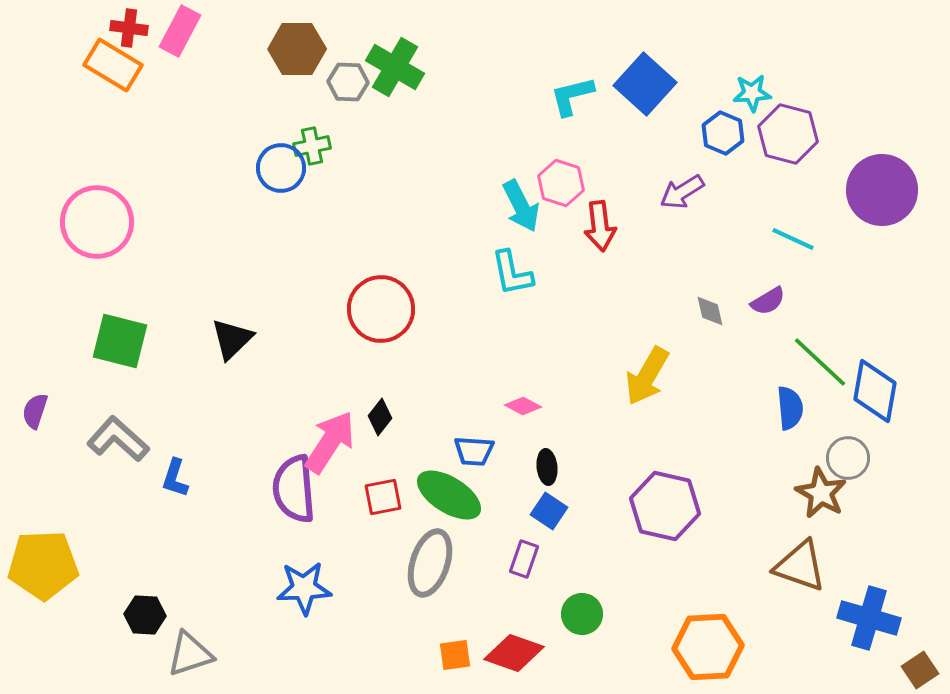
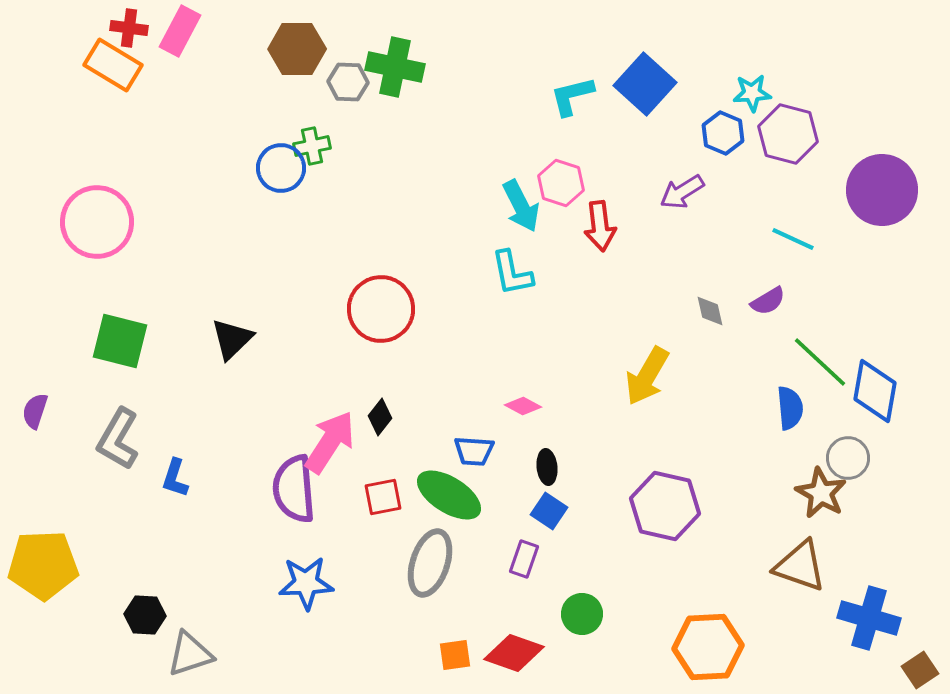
green cross at (395, 67): rotated 18 degrees counterclockwise
gray L-shape at (118, 439): rotated 102 degrees counterclockwise
blue star at (304, 588): moved 2 px right, 5 px up
